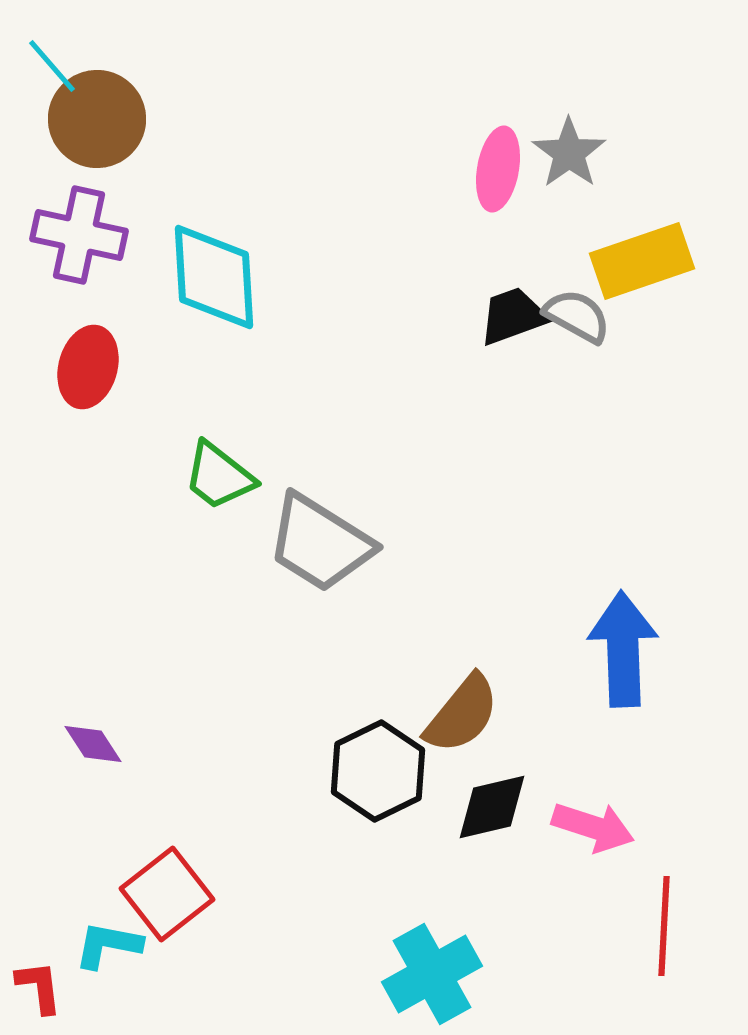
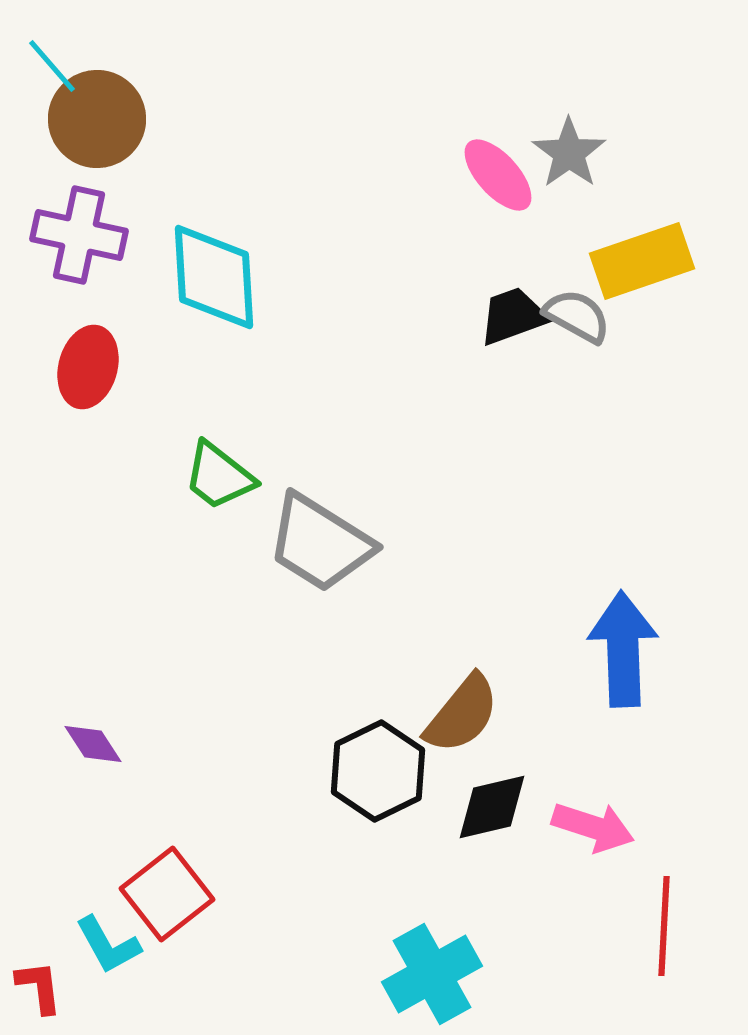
pink ellipse: moved 6 px down; rotated 52 degrees counterclockwise
cyan L-shape: rotated 130 degrees counterclockwise
